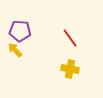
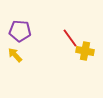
yellow arrow: moved 5 px down
yellow cross: moved 15 px right, 18 px up
